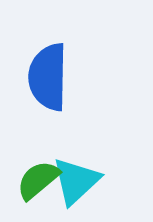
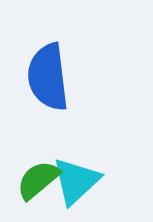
blue semicircle: rotated 8 degrees counterclockwise
